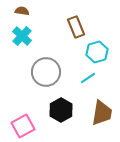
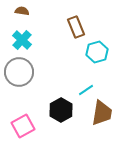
cyan cross: moved 4 px down
gray circle: moved 27 px left
cyan line: moved 2 px left, 12 px down
